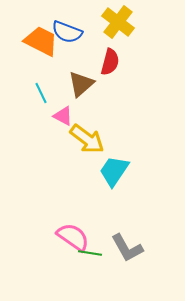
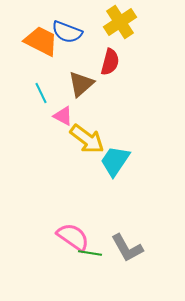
yellow cross: moved 2 px right; rotated 20 degrees clockwise
cyan trapezoid: moved 1 px right, 10 px up
